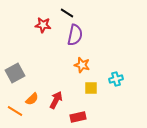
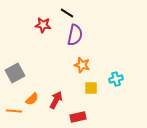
orange line: moved 1 px left; rotated 28 degrees counterclockwise
